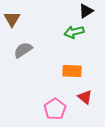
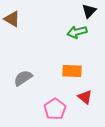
black triangle: moved 3 px right; rotated 14 degrees counterclockwise
brown triangle: rotated 30 degrees counterclockwise
green arrow: moved 3 px right
gray semicircle: moved 28 px down
